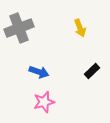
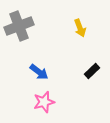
gray cross: moved 2 px up
blue arrow: rotated 18 degrees clockwise
